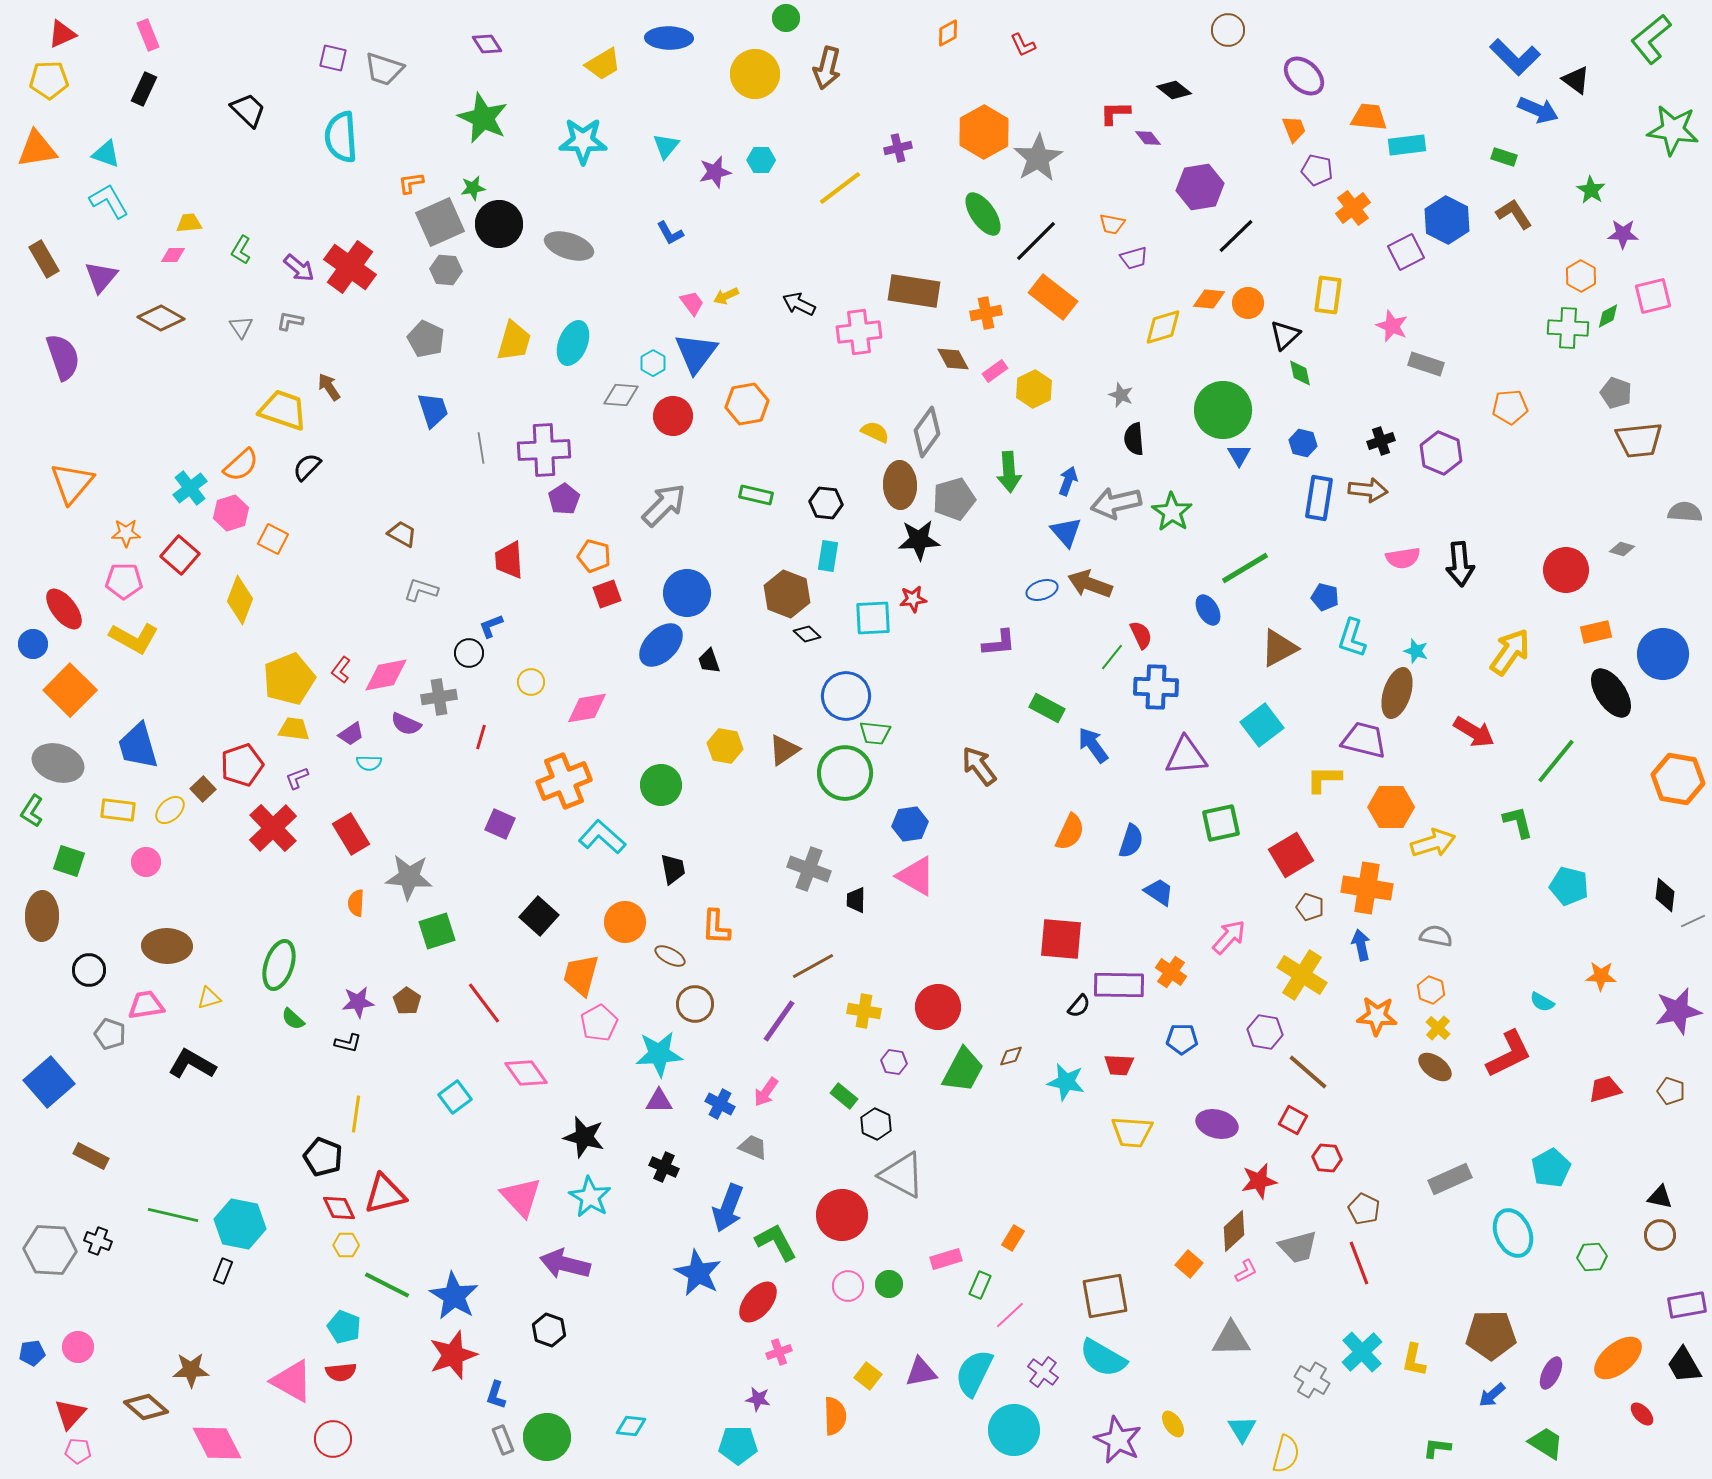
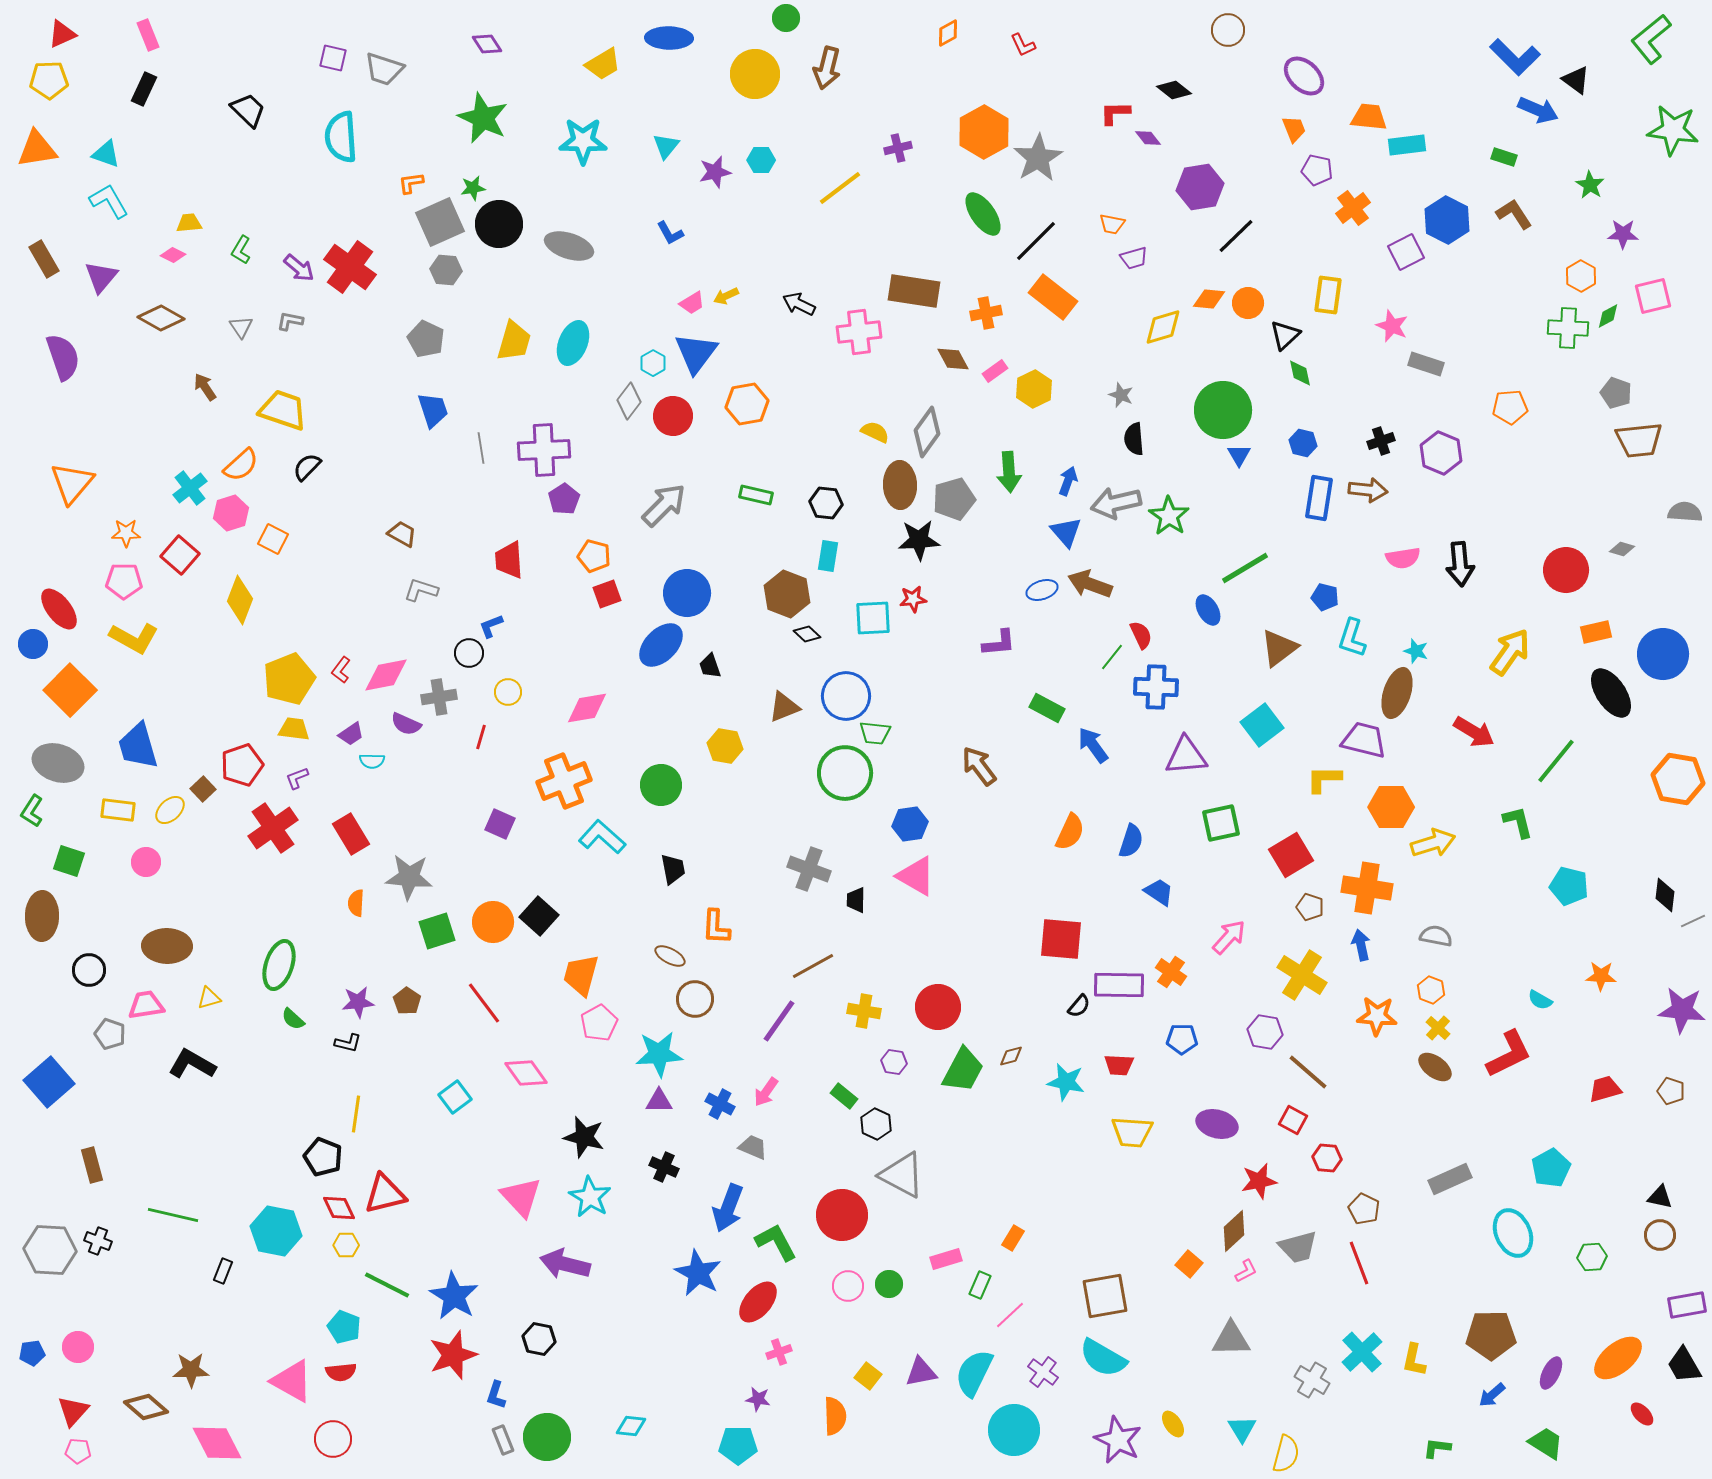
green star at (1591, 190): moved 1 px left, 5 px up
pink diamond at (173, 255): rotated 25 degrees clockwise
pink trapezoid at (692, 303): rotated 96 degrees clockwise
brown arrow at (329, 387): moved 124 px left
gray diamond at (621, 395): moved 8 px right, 6 px down; rotated 57 degrees counterclockwise
green star at (1172, 512): moved 3 px left, 4 px down
red ellipse at (64, 609): moved 5 px left
brown triangle at (1279, 648): rotated 9 degrees counterclockwise
black trapezoid at (709, 661): moved 1 px right, 5 px down
yellow circle at (531, 682): moved 23 px left, 10 px down
brown triangle at (784, 750): moved 43 px up; rotated 12 degrees clockwise
cyan semicircle at (369, 763): moved 3 px right, 2 px up
red cross at (273, 828): rotated 9 degrees clockwise
orange circle at (625, 922): moved 132 px left
cyan semicircle at (1542, 1002): moved 2 px left, 2 px up
brown circle at (695, 1004): moved 5 px up
purple star at (1678, 1011): moved 4 px right, 1 px up; rotated 18 degrees clockwise
brown rectangle at (91, 1156): moved 1 px right, 9 px down; rotated 48 degrees clockwise
cyan hexagon at (240, 1224): moved 36 px right, 7 px down
black hexagon at (549, 1330): moved 10 px left, 9 px down; rotated 8 degrees counterclockwise
red triangle at (70, 1414): moved 3 px right, 3 px up
